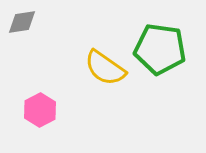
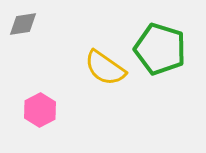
gray diamond: moved 1 px right, 2 px down
green pentagon: rotated 9 degrees clockwise
